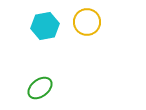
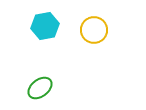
yellow circle: moved 7 px right, 8 px down
